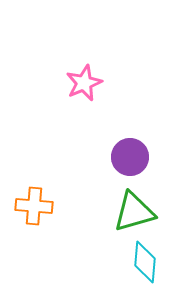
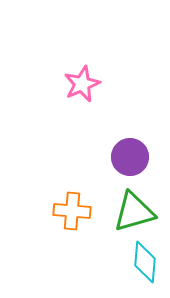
pink star: moved 2 px left, 1 px down
orange cross: moved 38 px right, 5 px down
